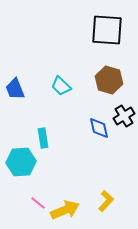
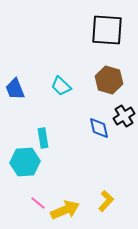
cyan hexagon: moved 4 px right
